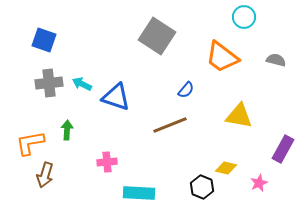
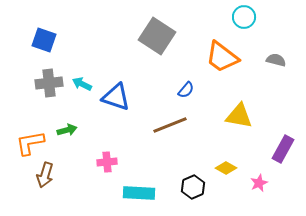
green arrow: rotated 72 degrees clockwise
yellow diamond: rotated 15 degrees clockwise
black hexagon: moved 9 px left; rotated 15 degrees clockwise
